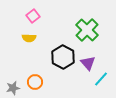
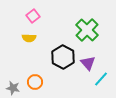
gray star: rotated 24 degrees clockwise
